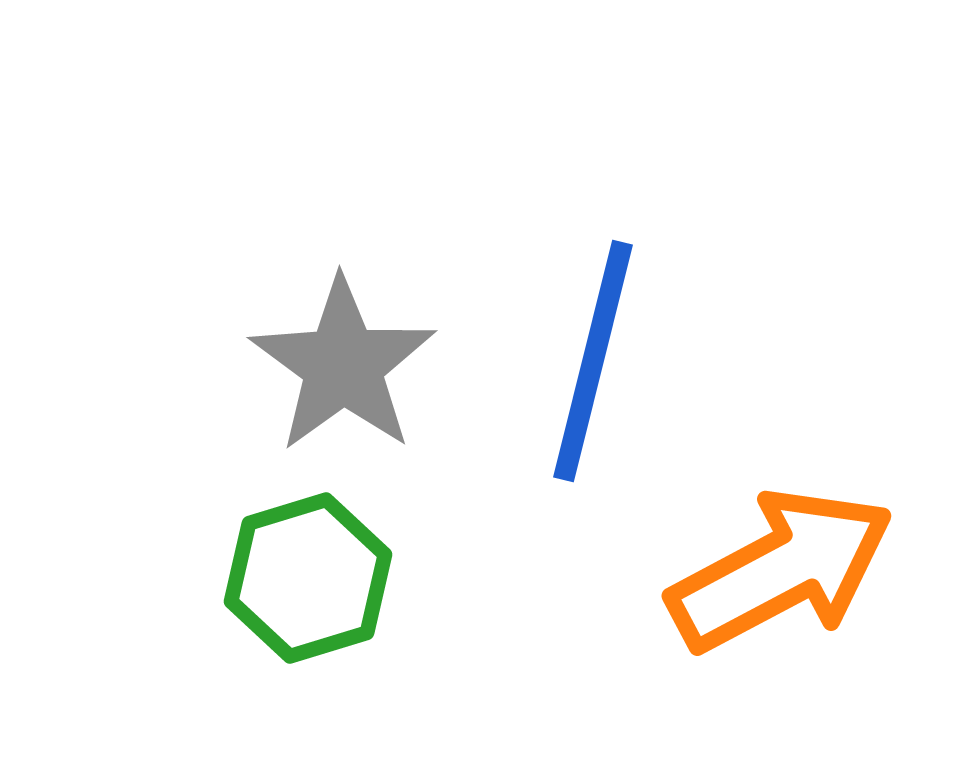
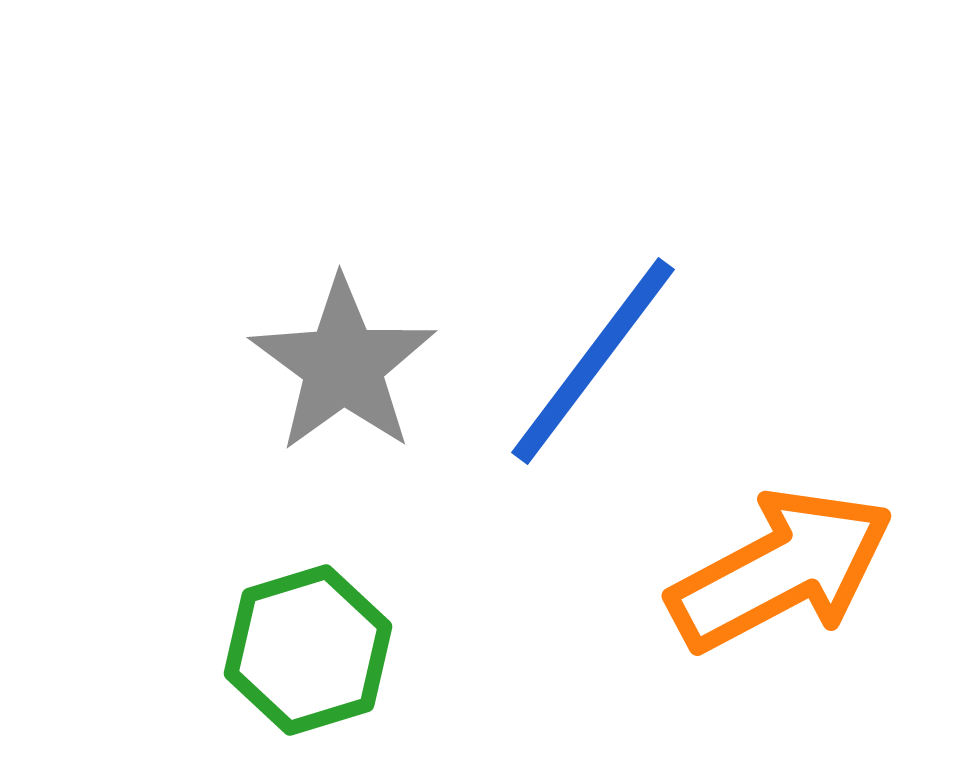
blue line: rotated 23 degrees clockwise
green hexagon: moved 72 px down
